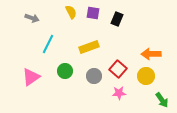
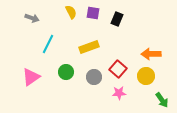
green circle: moved 1 px right, 1 px down
gray circle: moved 1 px down
